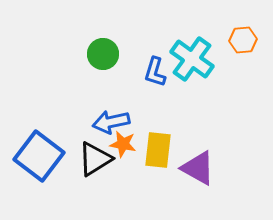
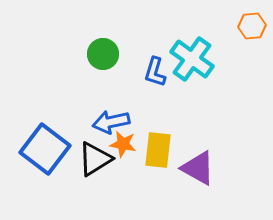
orange hexagon: moved 9 px right, 14 px up
blue square: moved 6 px right, 7 px up
